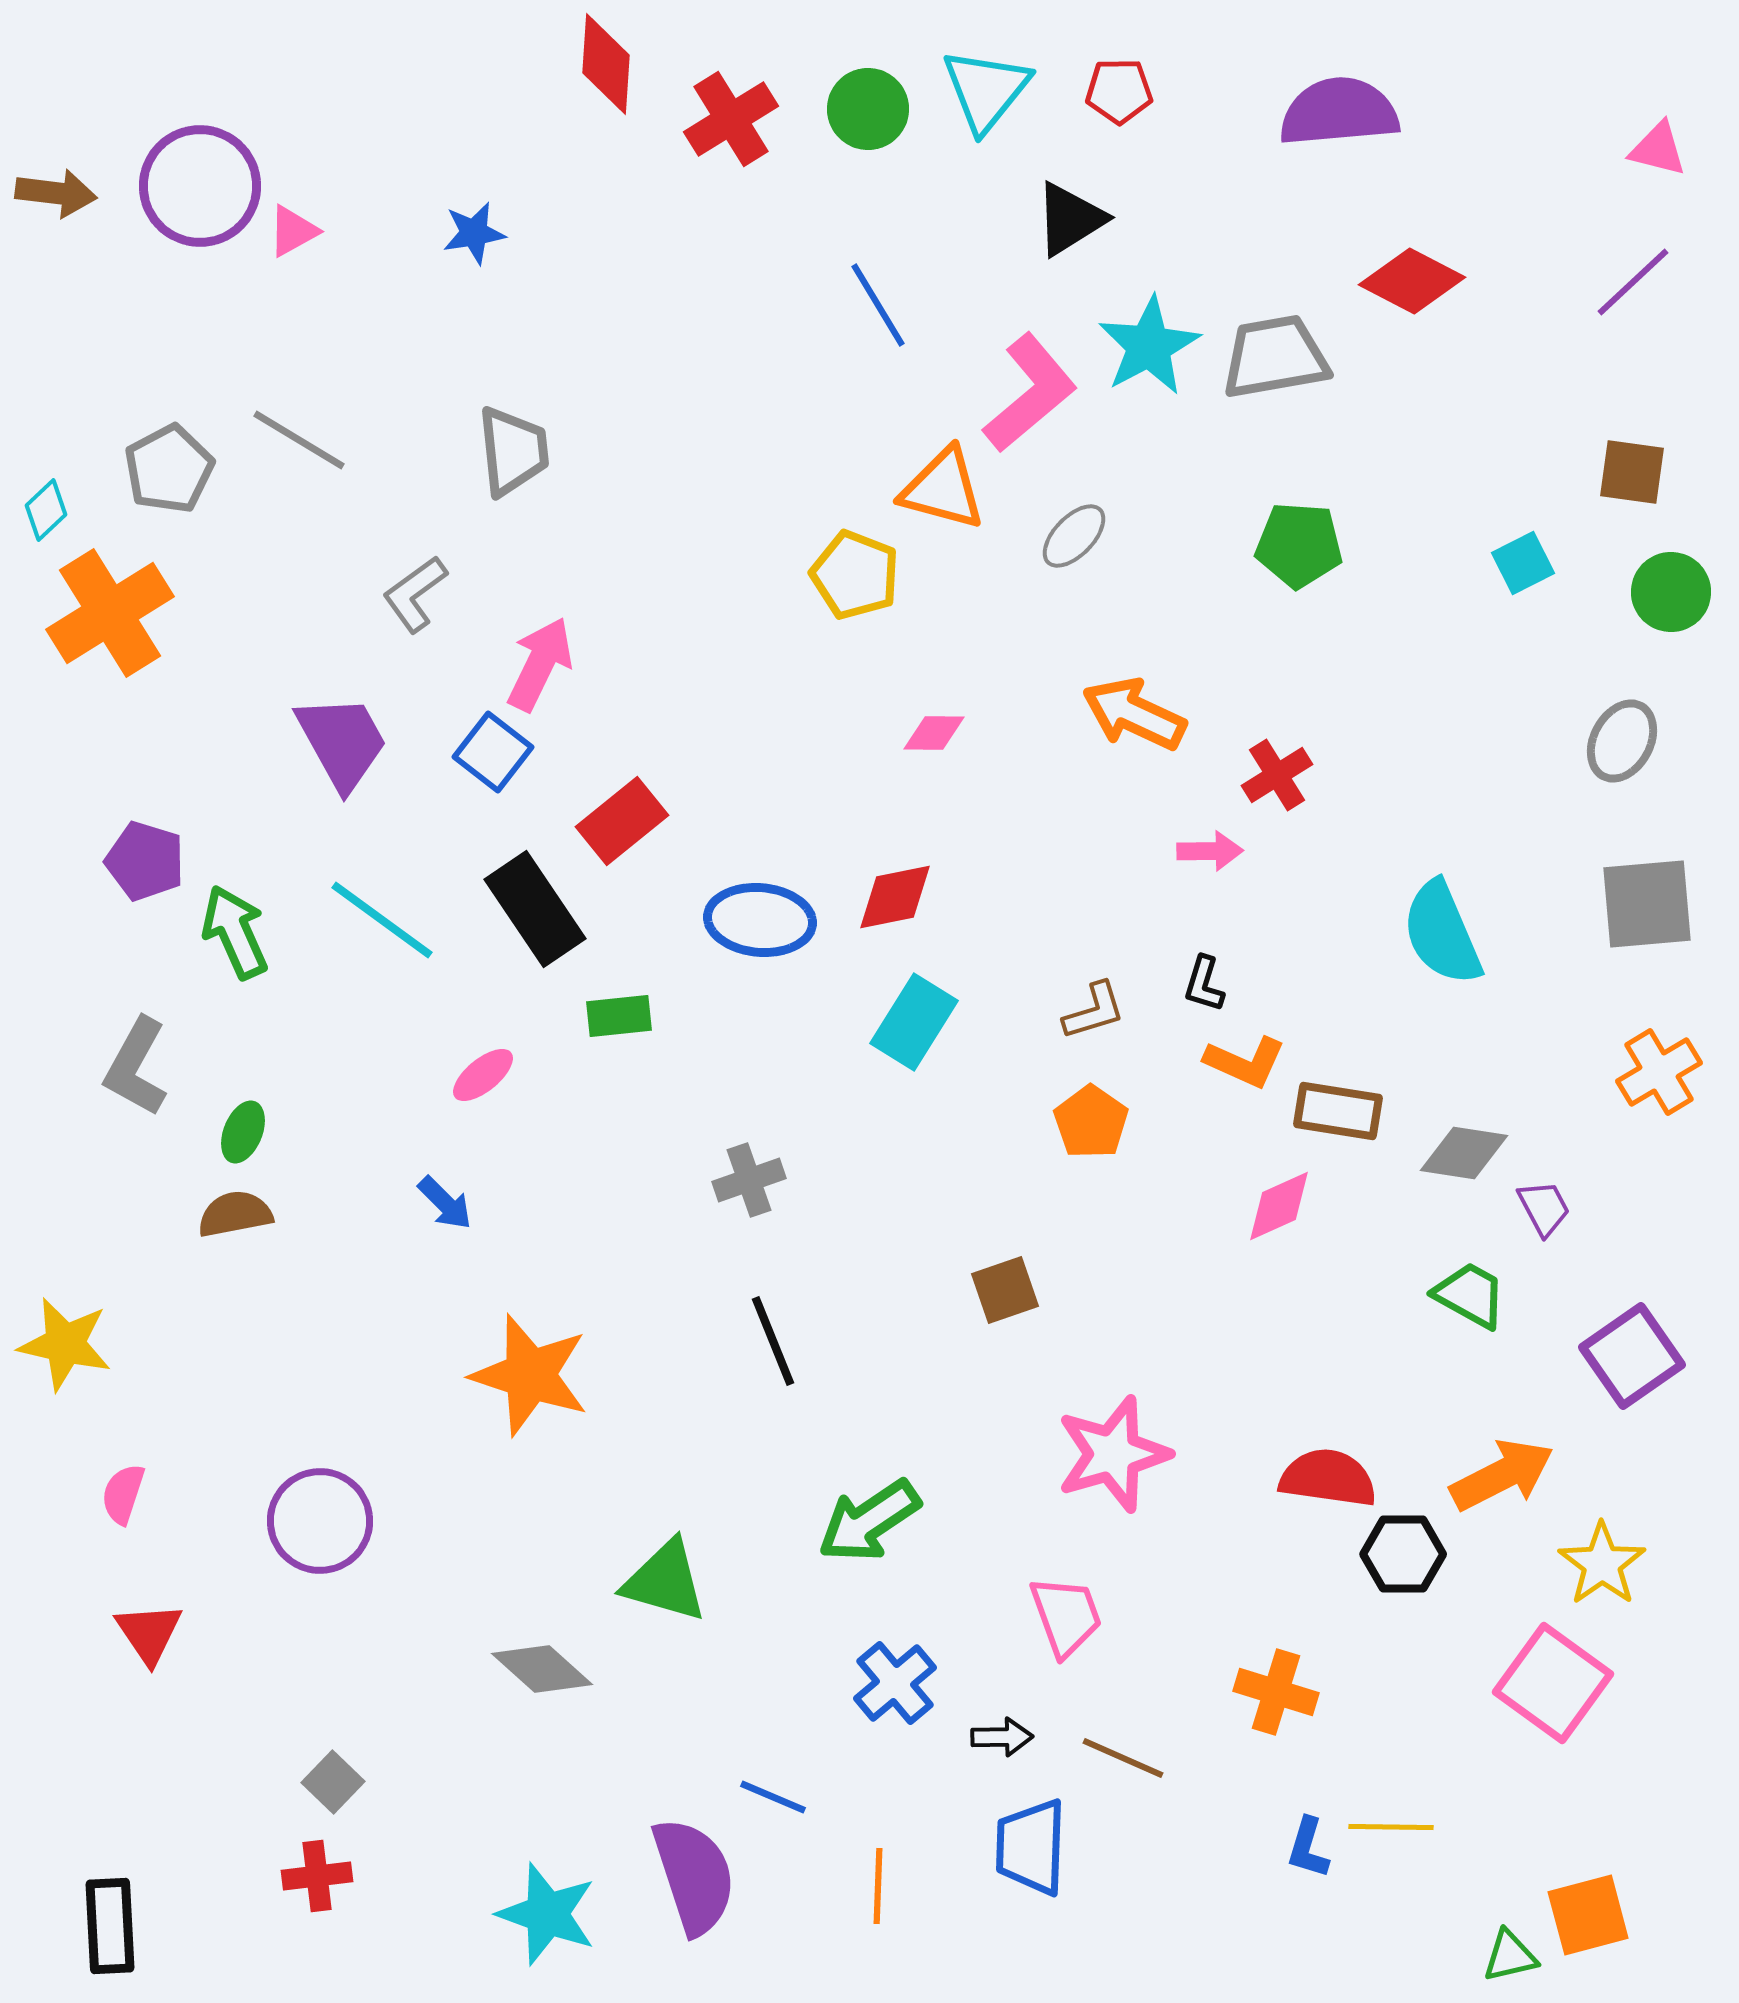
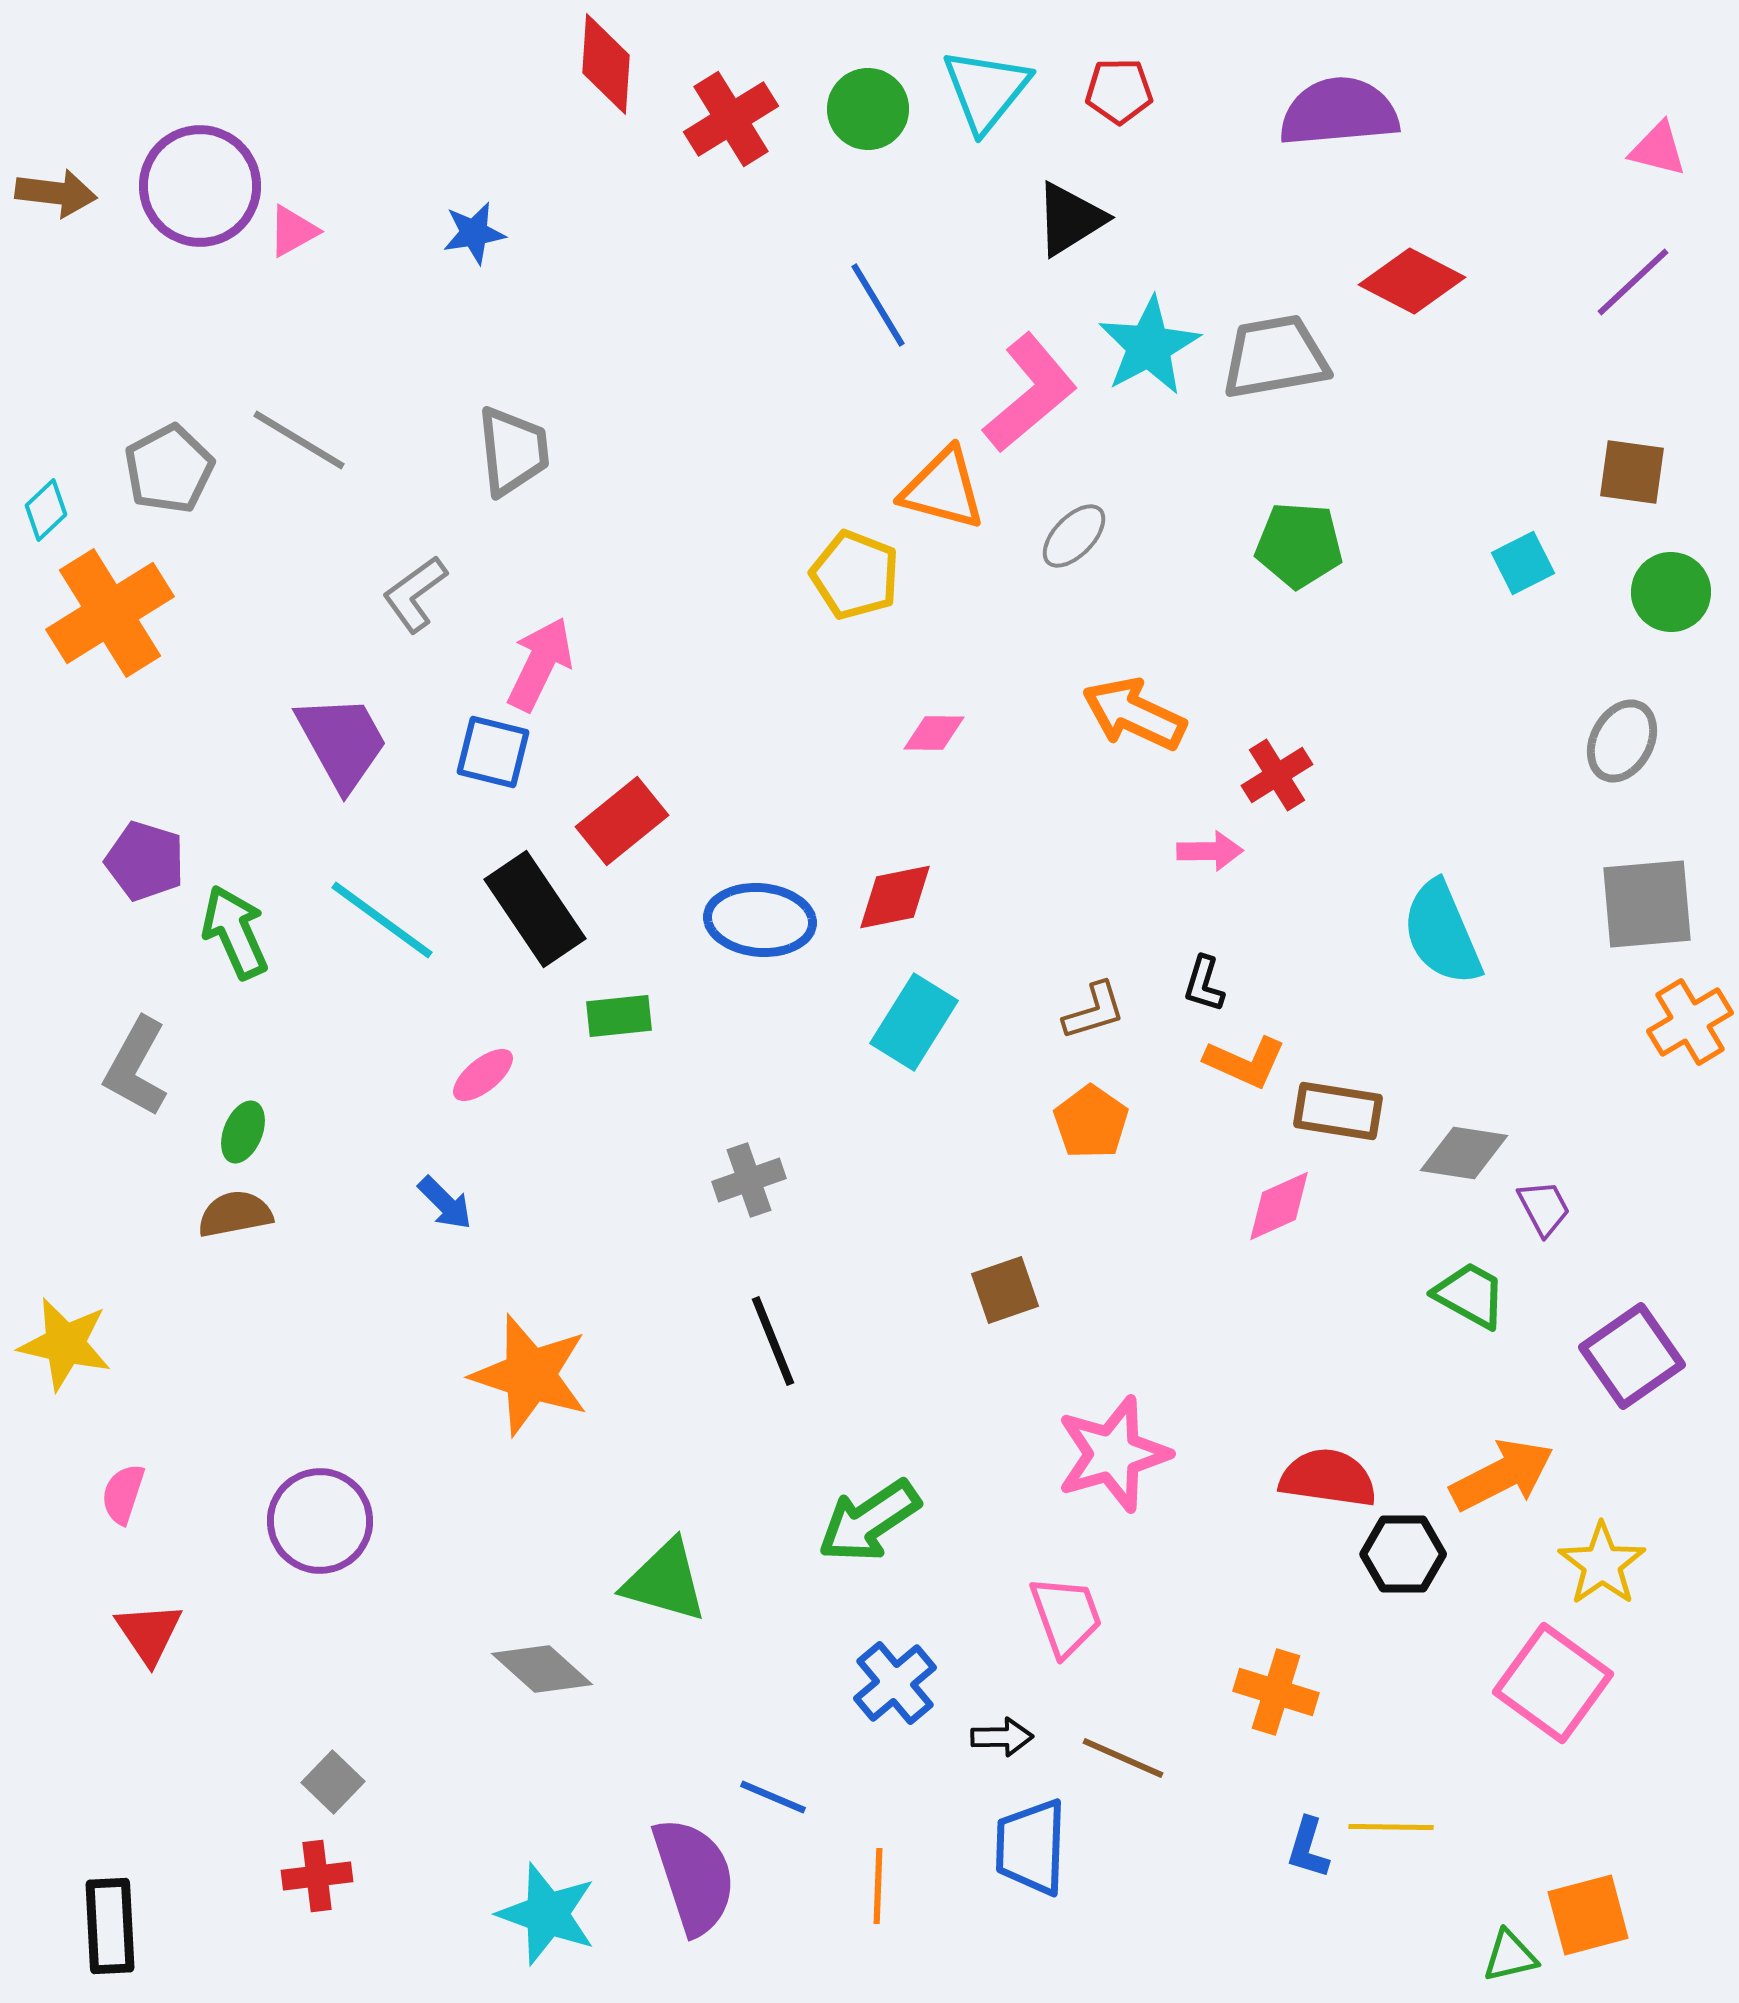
blue square at (493, 752): rotated 24 degrees counterclockwise
orange cross at (1659, 1072): moved 31 px right, 50 px up
